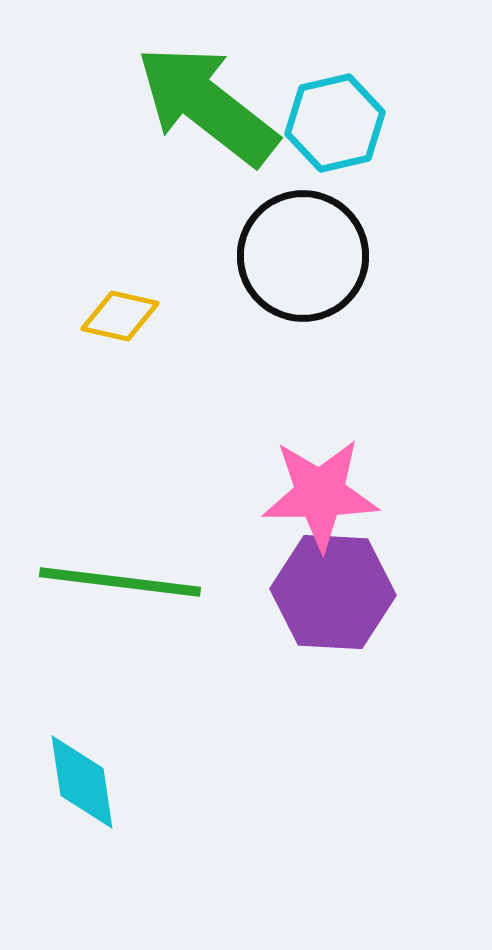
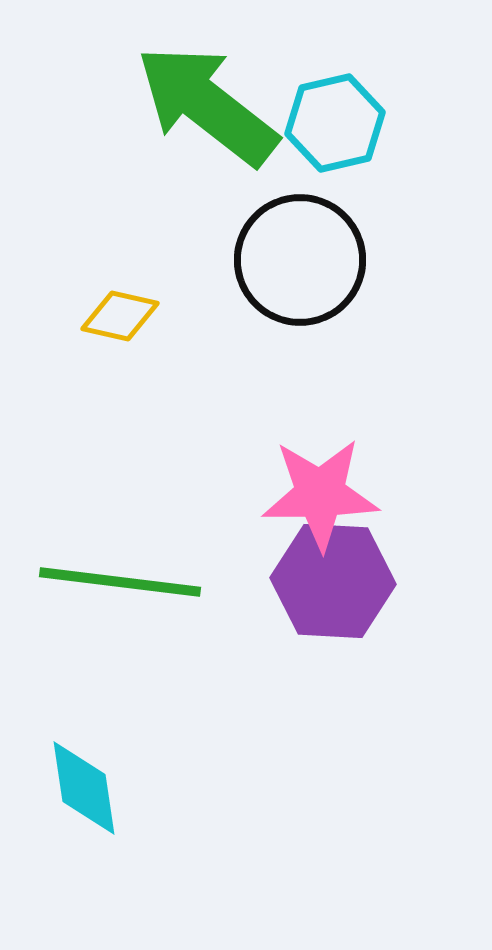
black circle: moved 3 px left, 4 px down
purple hexagon: moved 11 px up
cyan diamond: moved 2 px right, 6 px down
